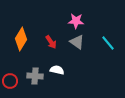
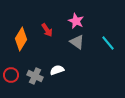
pink star: rotated 21 degrees clockwise
red arrow: moved 4 px left, 12 px up
white semicircle: rotated 32 degrees counterclockwise
gray cross: rotated 21 degrees clockwise
red circle: moved 1 px right, 6 px up
